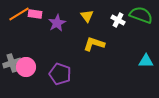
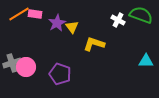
yellow triangle: moved 15 px left, 11 px down
